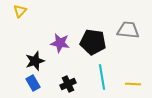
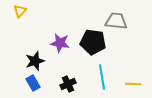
gray trapezoid: moved 12 px left, 9 px up
